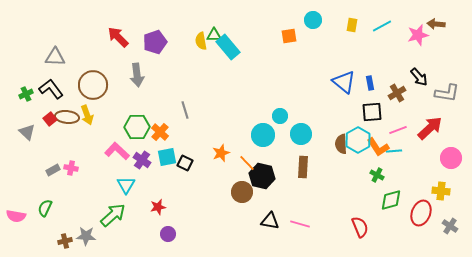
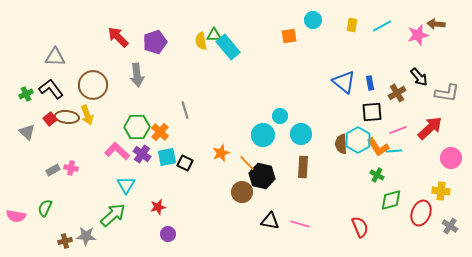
purple cross at (142, 160): moved 6 px up
